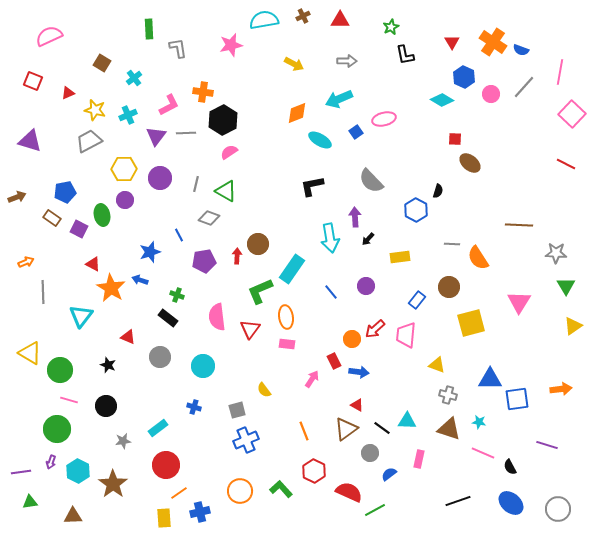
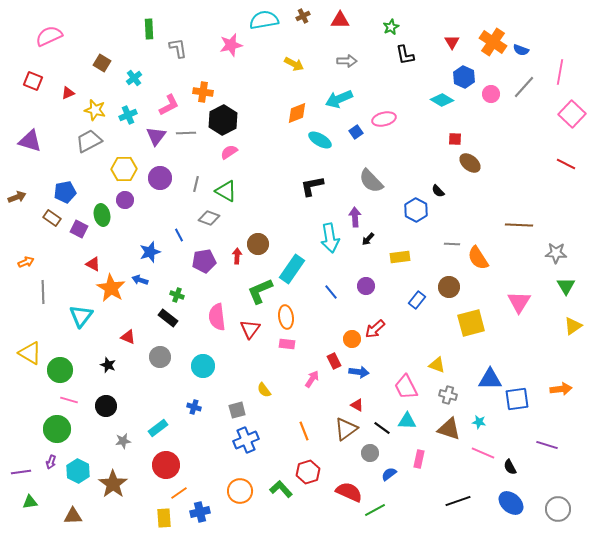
black semicircle at (438, 191): rotated 120 degrees clockwise
pink trapezoid at (406, 335): moved 52 px down; rotated 32 degrees counterclockwise
red hexagon at (314, 471): moved 6 px left, 1 px down; rotated 15 degrees clockwise
